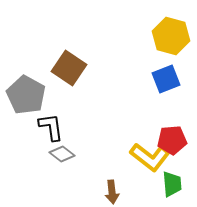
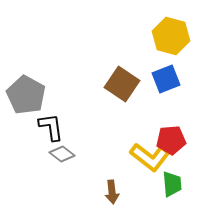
brown square: moved 53 px right, 16 px down
red pentagon: moved 1 px left
